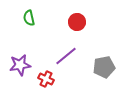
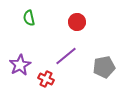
purple star: rotated 20 degrees counterclockwise
